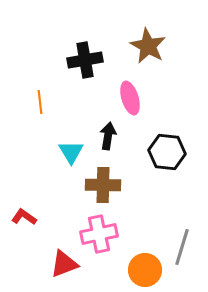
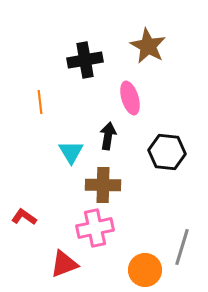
pink cross: moved 4 px left, 6 px up
